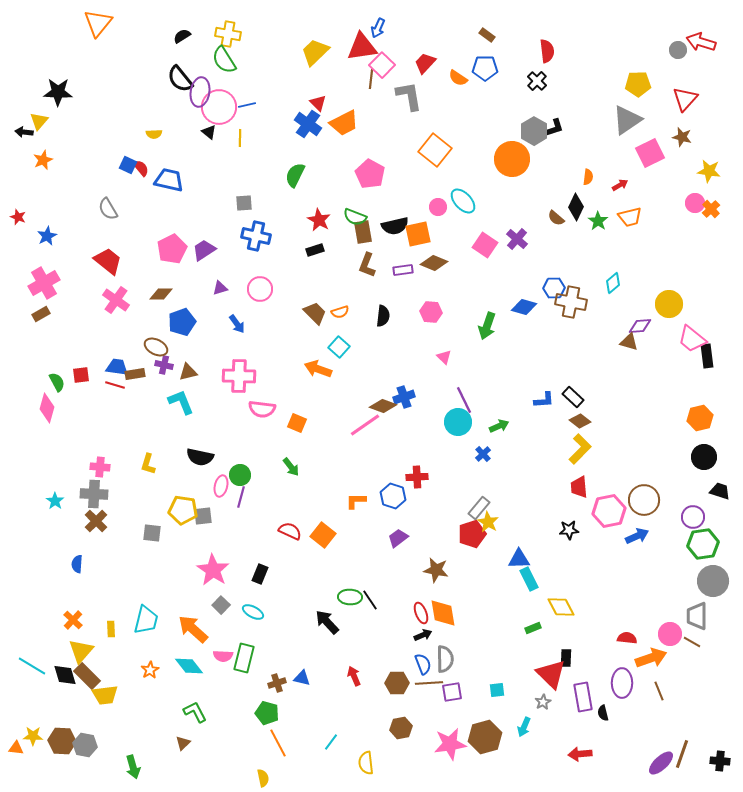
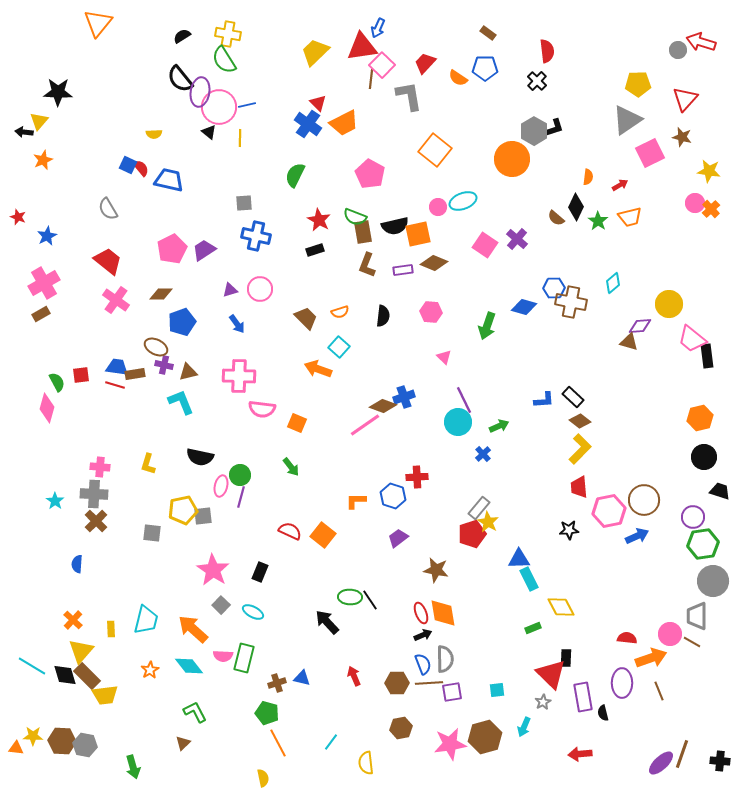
brown rectangle at (487, 35): moved 1 px right, 2 px up
cyan ellipse at (463, 201): rotated 68 degrees counterclockwise
purple triangle at (220, 288): moved 10 px right, 2 px down
brown trapezoid at (315, 313): moved 9 px left, 5 px down
yellow pentagon at (183, 510): rotated 20 degrees counterclockwise
black rectangle at (260, 574): moved 2 px up
